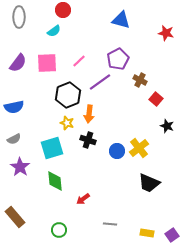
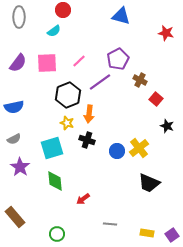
blue triangle: moved 4 px up
black cross: moved 1 px left
green circle: moved 2 px left, 4 px down
